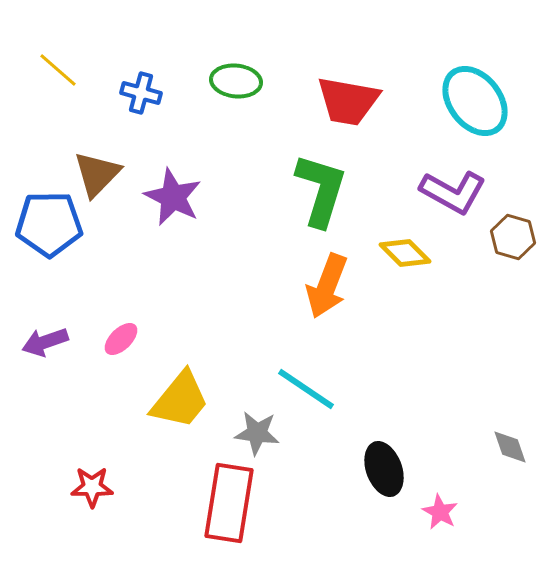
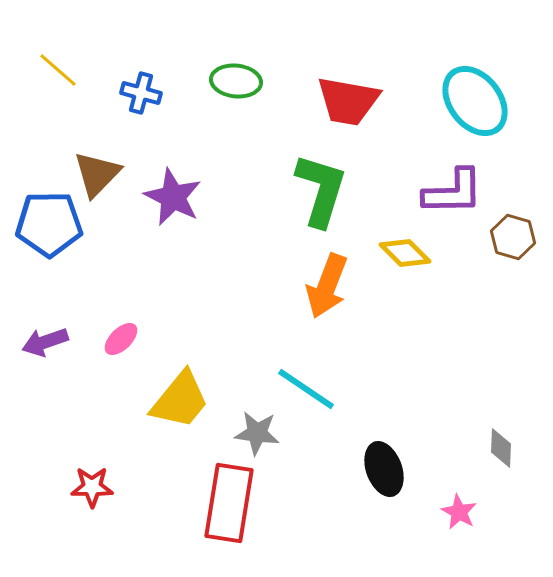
purple L-shape: rotated 30 degrees counterclockwise
gray diamond: moved 9 px left, 1 px down; rotated 21 degrees clockwise
pink star: moved 19 px right
